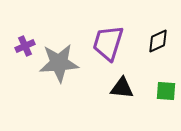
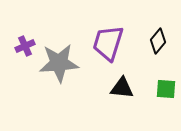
black diamond: rotated 25 degrees counterclockwise
green square: moved 2 px up
